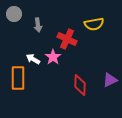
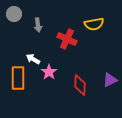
pink star: moved 4 px left, 15 px down
